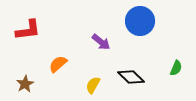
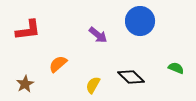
purple arrow: moved 3 px left, 7 px up
green semicircle: rotated 91 degrees counterclockwise
